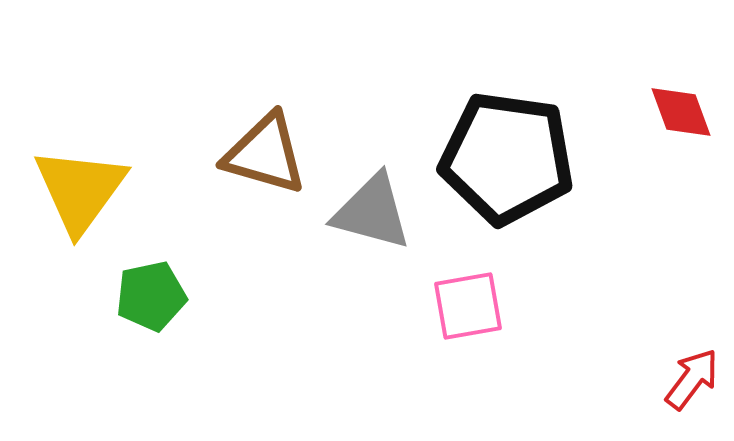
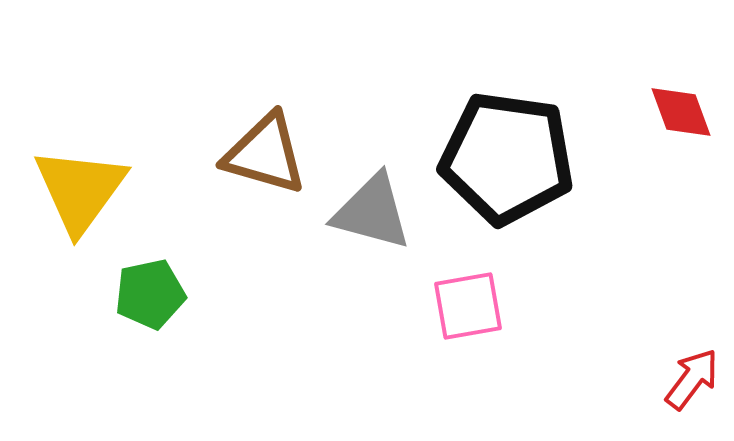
green pentagon: moved 1 px left, 2 px up
